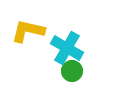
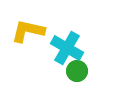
green circle: moved 5 px right
